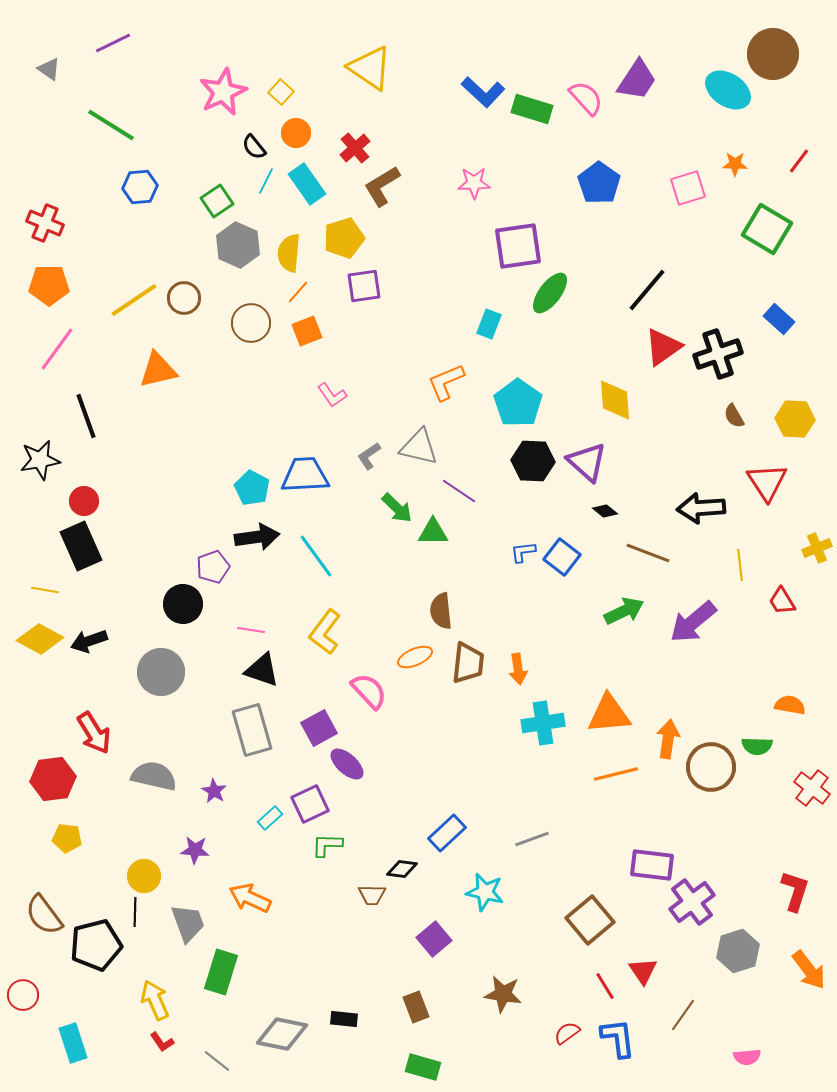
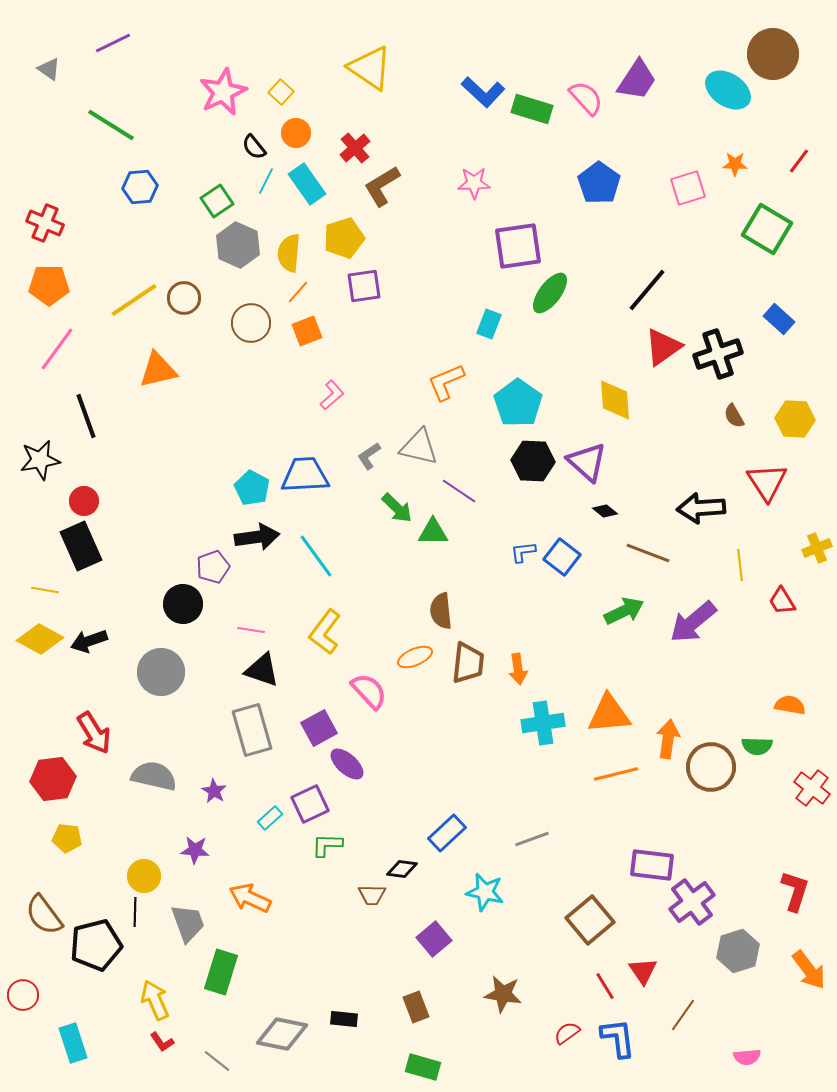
pink L-shape at (332, 395): rotated 96 degrees counterclockwise
